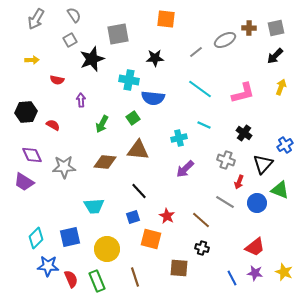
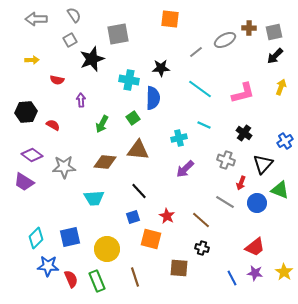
gray arrow at (36, 19): rotated 60 degrees clockwise
orange square at (166, 19): moved 4 px right
gray square at (276, 28): moved 2 px left, 4 px down
black star at (155, 58): moved 6 px right, 10 px down
blue semicircle at (153, 98): rotated 95 degrees counterclockwise
blue cross at (285, 145): moved 4 px up
purple diamond at (32, 155): rotated 30 degrees counterclockwise
red arrow at (239, 182): moved 2 px right, 1 px down
cyan trapezoid at (94, 206): moved 8 px up
yellow star at (284, 272): rotated 12 degrees clockwise
